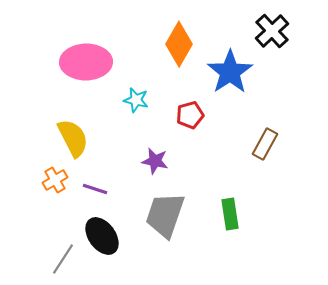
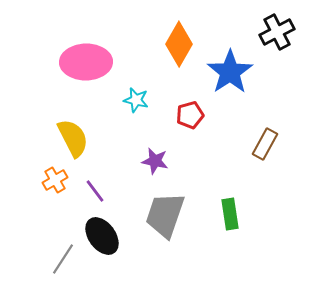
black cross: moved 5 px right, 1 px down; rotated 16 degrees clockwise
purple line: moved 2 px down; rotated 35 degrees clockwise
